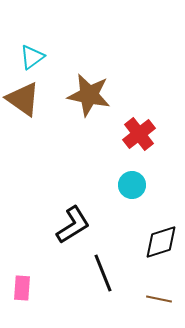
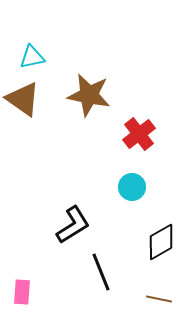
cyan triangle: rotated 24 degrees clockwise
cyan circle: moved 2 px down
black diamond: rotated 12 degrees counterclockwise
black line: moved 2 px left, 1 px up
pink rectangle: moved 4 px down
